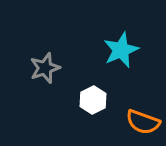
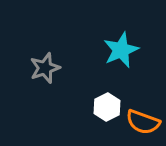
white hexagon: moved 14 px right, 7 px down
